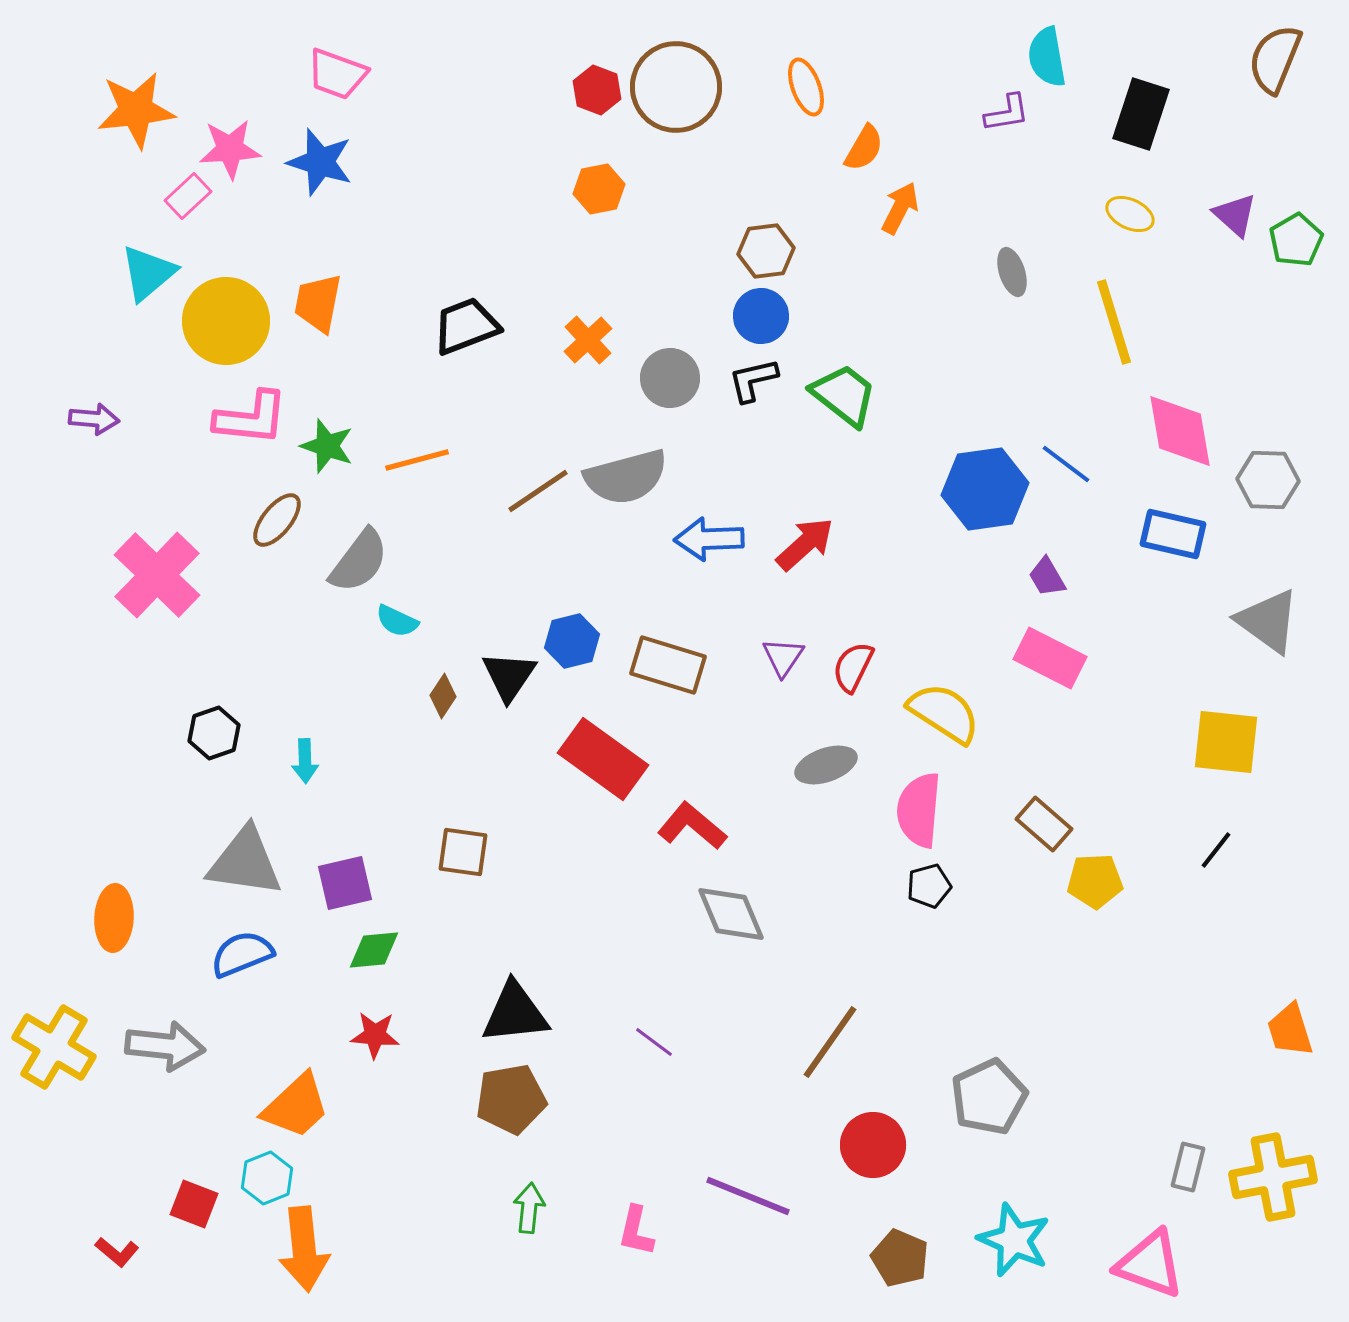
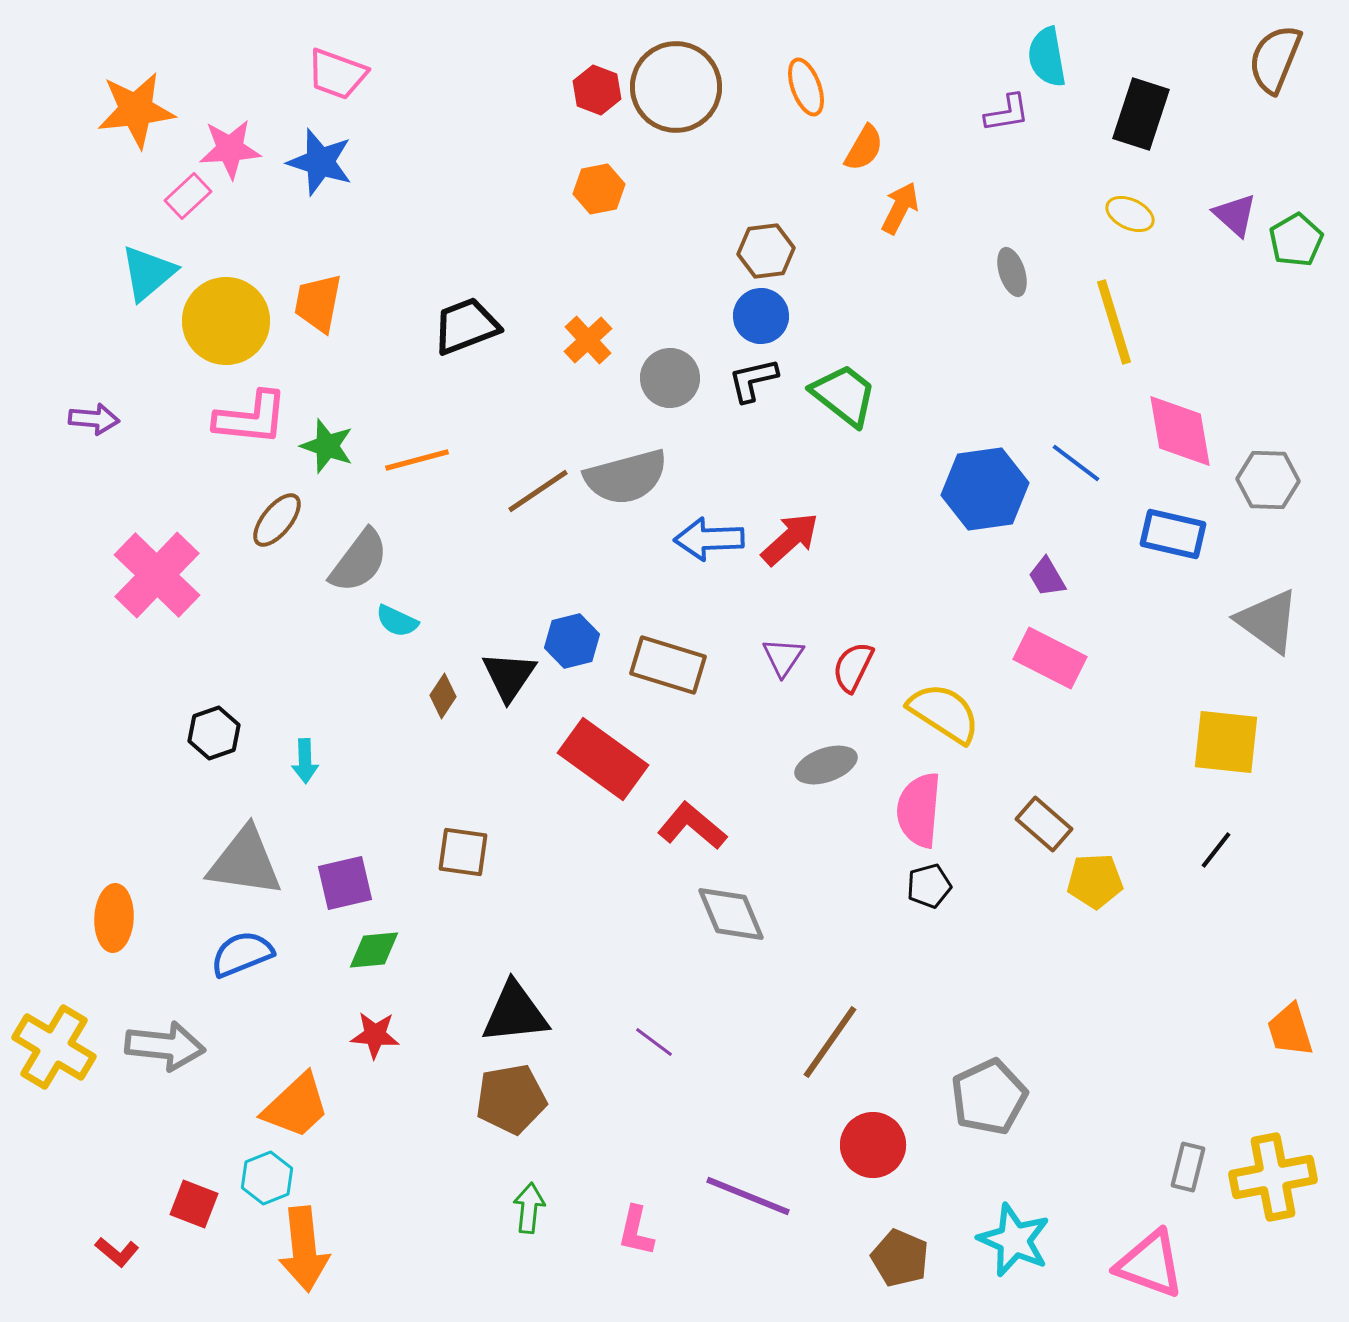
blue line at (1066, 464): moved 10 px right, 1 px up
red arrow at (805, 544): moved 15 px left, 5 px up
